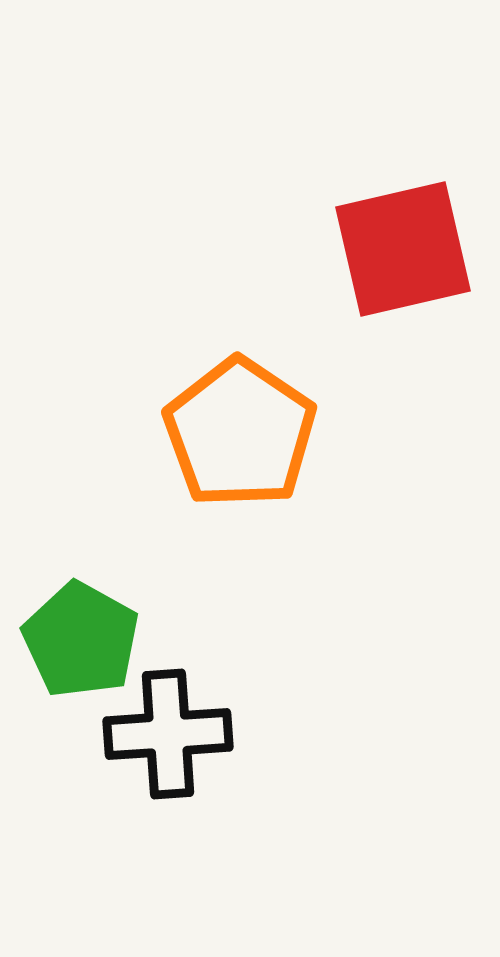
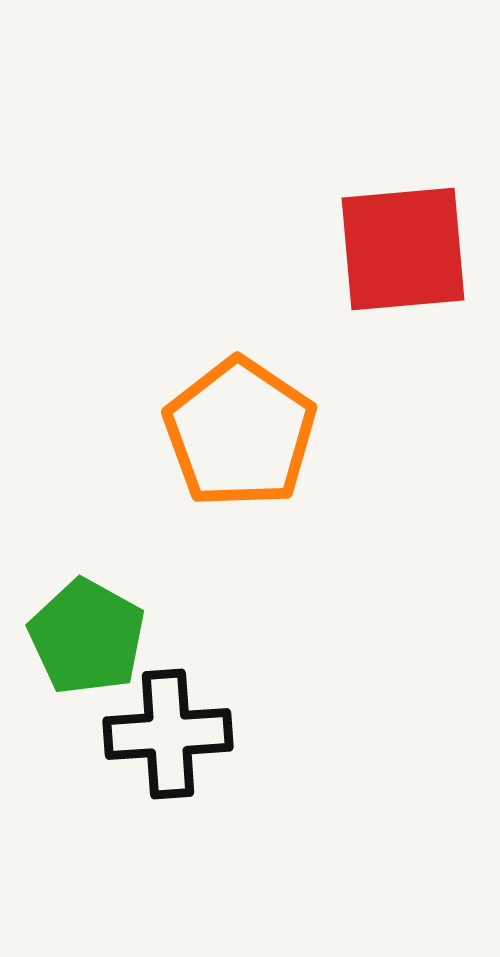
red square: rotated 8 degrees clockwise
green pentagon: moved 6 px right, 3 px up
